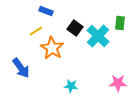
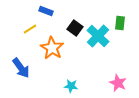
yellow line: moved 6 px left, 2 px up
pink star: rotated 24 degrees clockwise
